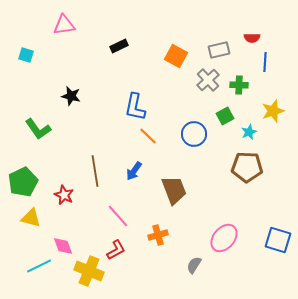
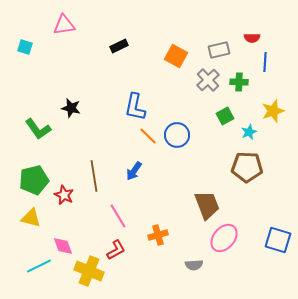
cyan square: moved 1 px left, 8 px up
green cross: moved 3 px up
black star: moved 12 px down
blue circle: moved 17 px left, 1 px down
brown line: moved 1 px left, 5 px down
green pentagon: moved 11 px right, 2 px up; rotated 12 degrees clockwise
brown trapezoid: moved 33 px right, 15 px down
pink line: rotated 10 degrees clockwise
gray semicircle: rotated 126 degrees counterclockwise
